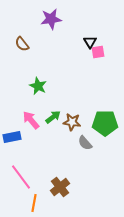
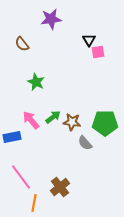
black triangle: moved 1 px left, 2 px up
green star: moved 2 px left, 4 px up
